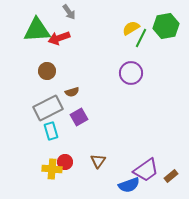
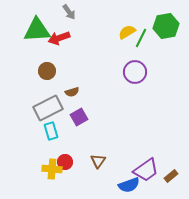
yellow semicircle: moved 4 px left, 4 px down
purple circle: moved 4 px right, 1 px up
